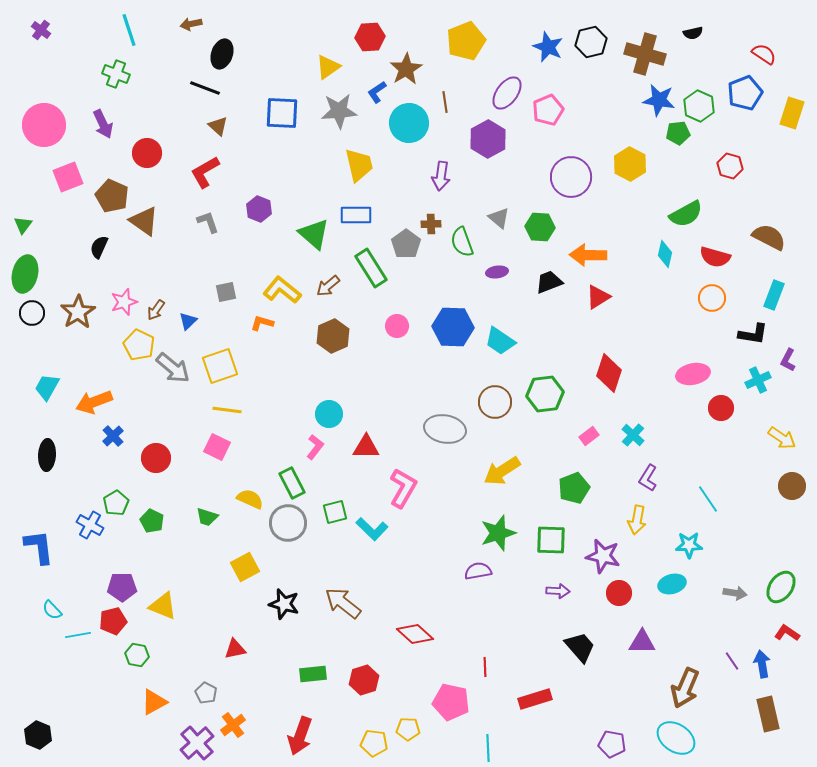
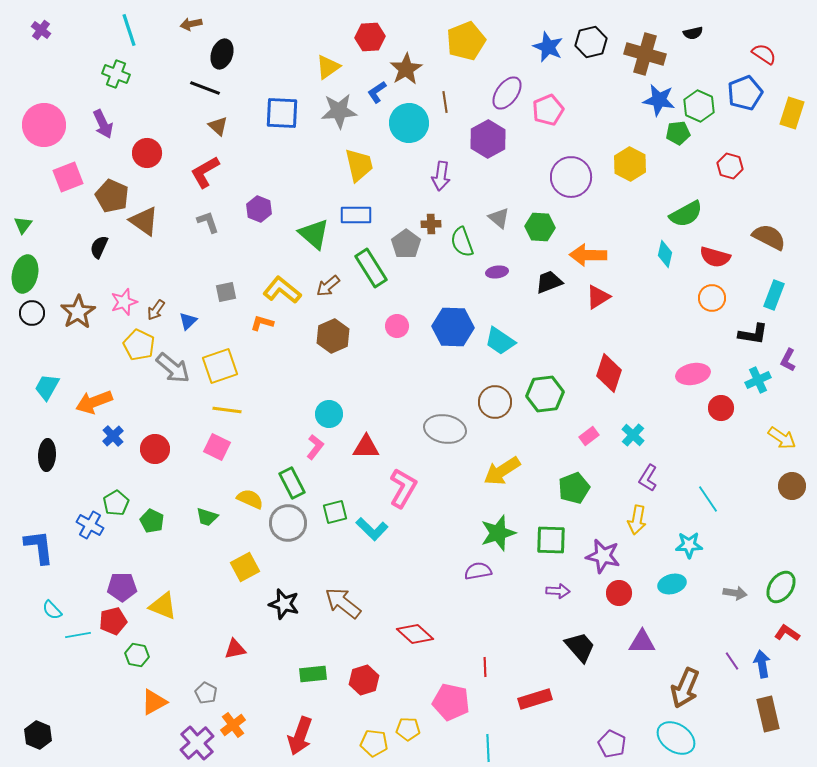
red circle at (156, 458): moved 1 px left, 9 px up
purple pentagon at (612, 744): rotated 16 degrees clockwise
